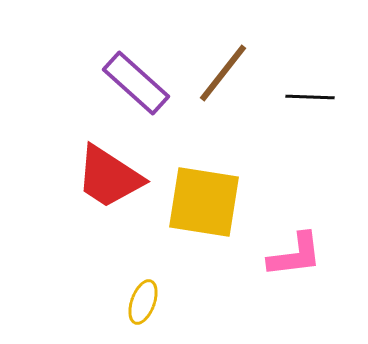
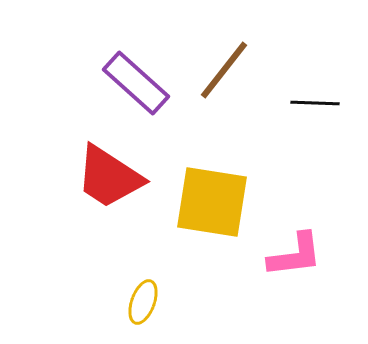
brown line: moved 1 px right, 3 px up
black line: moved 5 px right, 6 px down
yellow square: moved 8 px right
